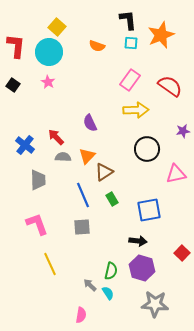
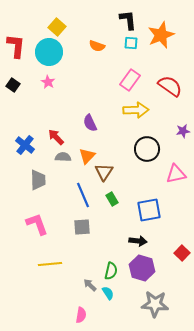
brown triangle: rotated 24 degrees counterclockwise
yellow line: rotated 70 degrees counterclockwise
